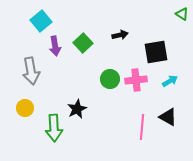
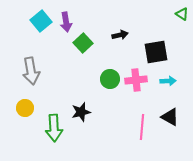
purple arrow: moved 11 px right, 24 px up
cyan arrow: moved 2 px left; rotated 28 degrees clockwise
black star: moved 4 px right, 3 px down; rotated 12 degrees clockwise
black triangle: moved 2 px right
